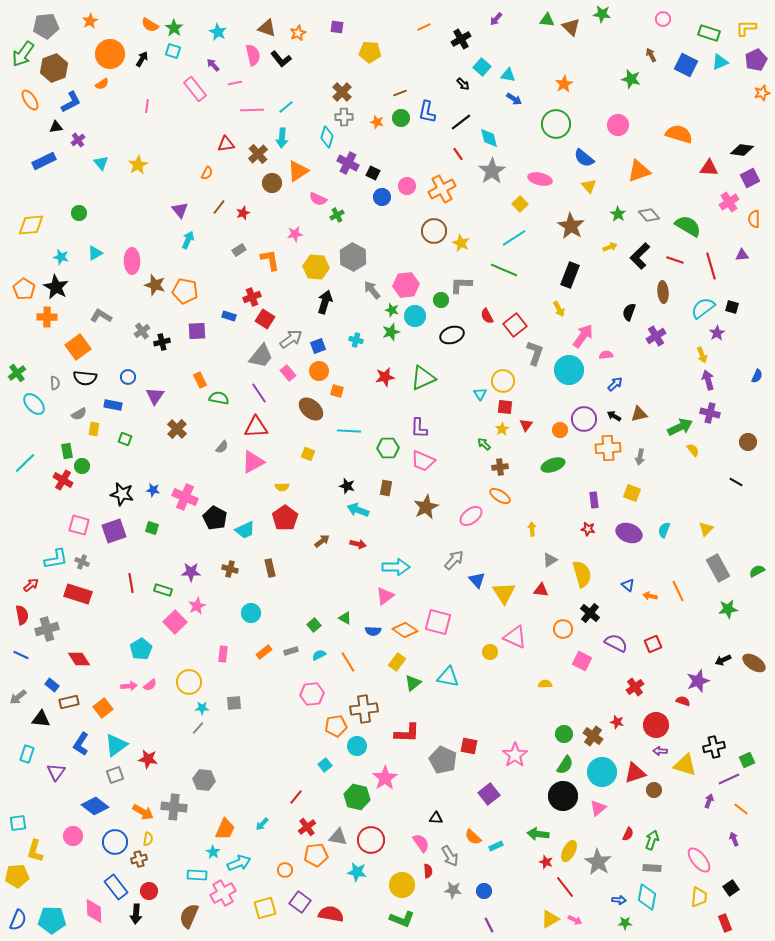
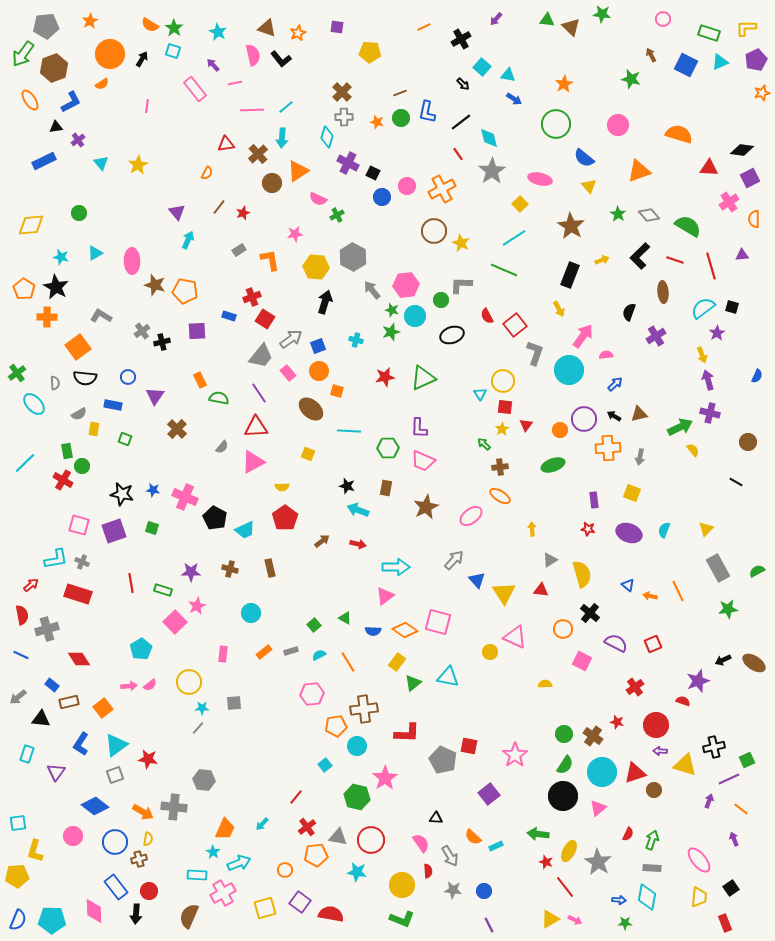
purple triangle at (180, 210): moved 3 px left, 2 px down
yellow arrow at (610, 247): moved 8 px left, 13 px down
